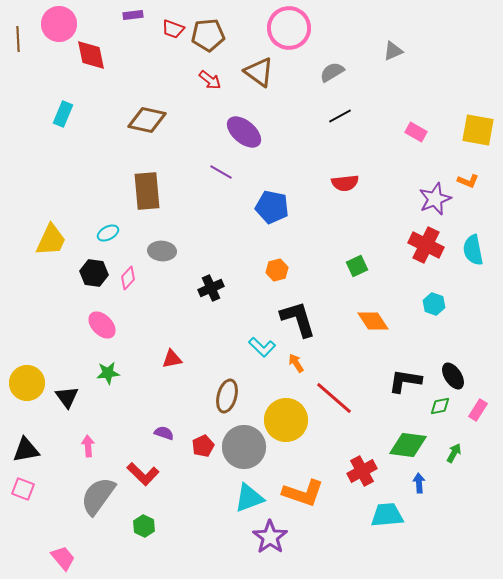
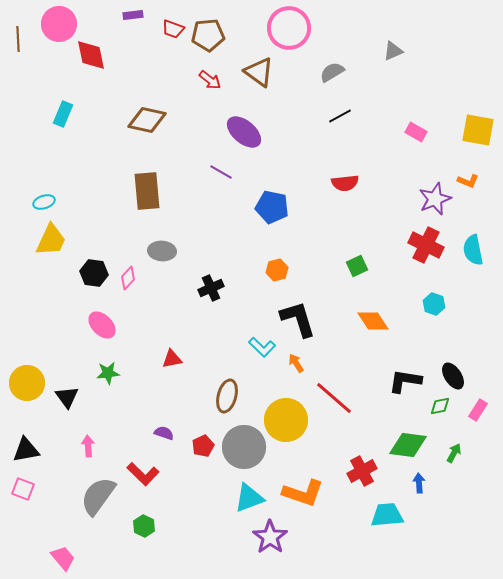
cyan ellipse at (108, 233): moved 64 px left, 31 px up; rotated 10 degrees clockwise
